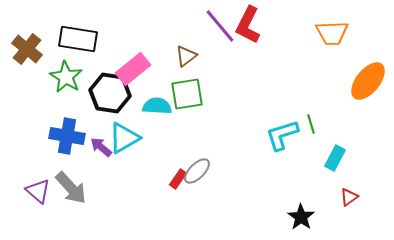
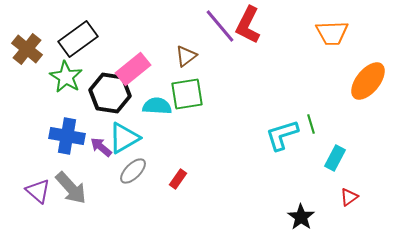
black rectangle: rotated 45 degrees counterclockwise
gray ellipse: moved 64 px left
